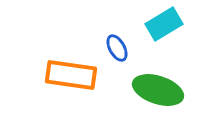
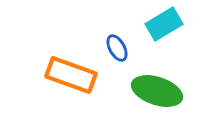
orange rectangle: rotated 12 degrees clockwise
green ellipse: moved 1 px left, 1 px down
